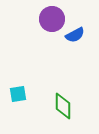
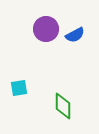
purple circle: moved 6 px left, 10 px down
cyan square: moved 1 px right, 6 px up
